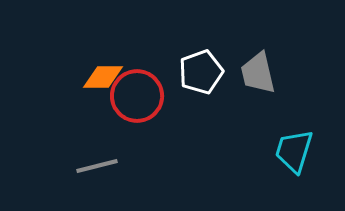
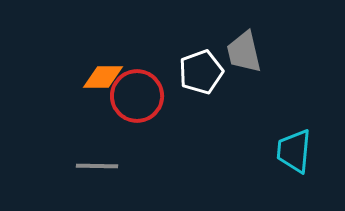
gray trapezoid: moved 14 px left, 21 px up
cyan trapezoid: rotated 12 degrees counterclockwise
gray line: rotated 15 degrees clockwise
